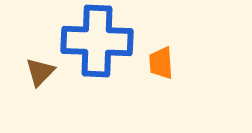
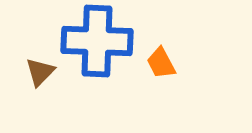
orange trapezoid: rotated 24 degrees counterclockwise
